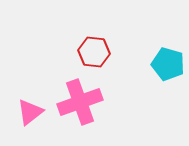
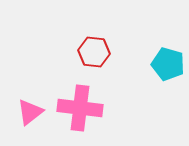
pink cross: moved 6 px down; rotated 27 degrees clockwise
